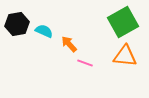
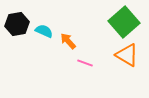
green square: moved 1 px right; rotated 12 degrees counterclockwise
orange arrow: moved 1 px left, 3 px up
orange triangle: moved 2 px right, 1 px up; rotated 25 degrees clockwise
